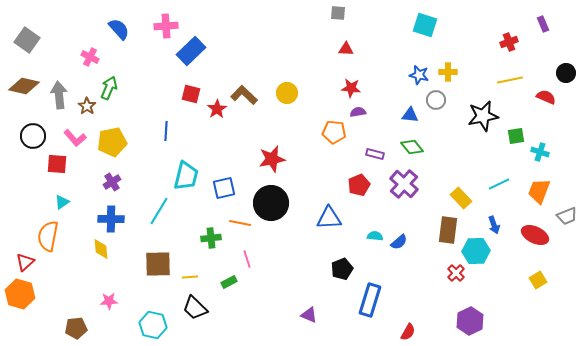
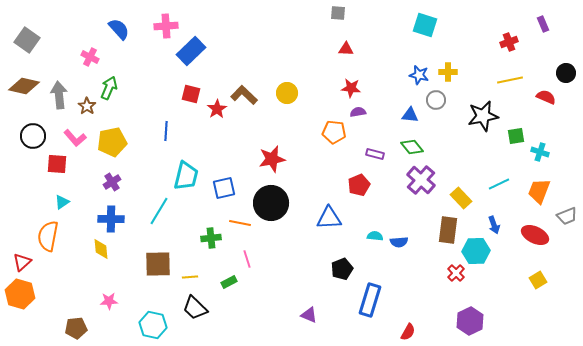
purple cross at (404, 184): moved 17 px right, 4 px up
blue semicircle at (399, 242): rotated 36 degrees clockwise
red triangle at (25, 262): moved 3 px left
